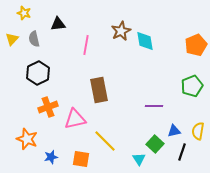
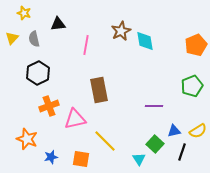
yellow triangle: moved 1 px up
orange cross: moved 1 px right, 1 px up
yellow semicircle: rotated 132 degrees counterclockwise
